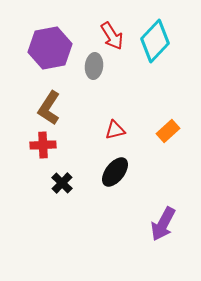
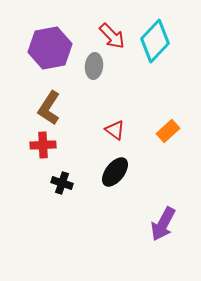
red arrow: rotated 12 degrees counterclockwise
red triangle: rotated 50 degrees clockwise
black cross: rotated 25 degrees counterclockwise
